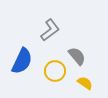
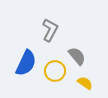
gray L-shape: rotated 25 degrees counterclockwise
blue semicircle: moved 4 px right, 2 px down
